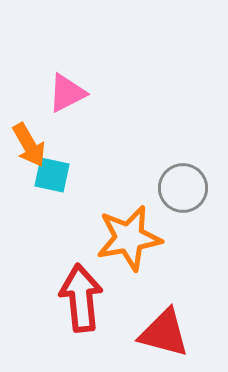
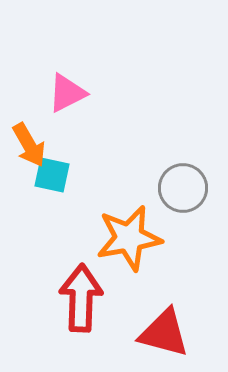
red arrow: rotated 8 degrees clockwise
